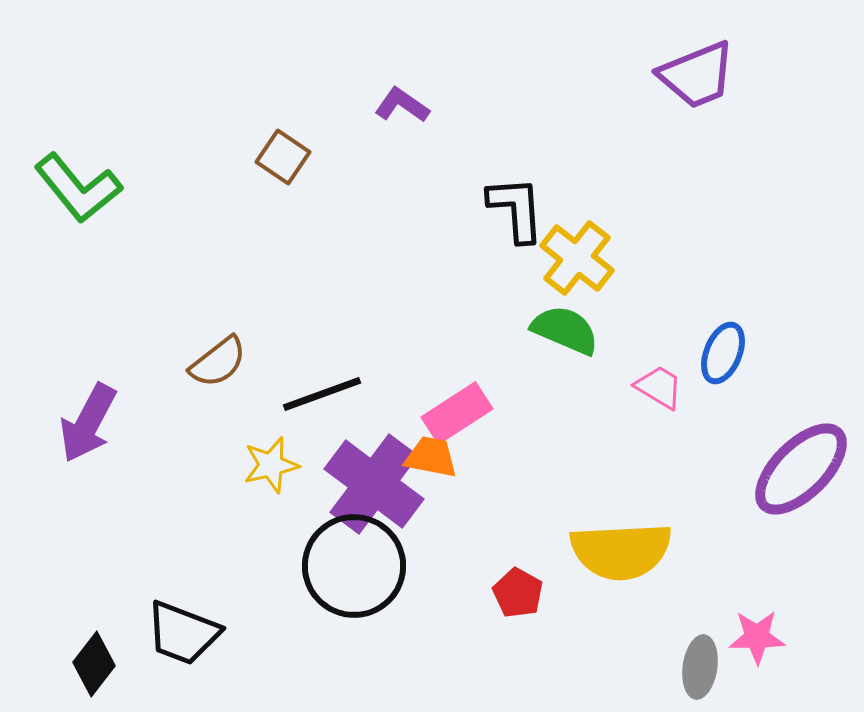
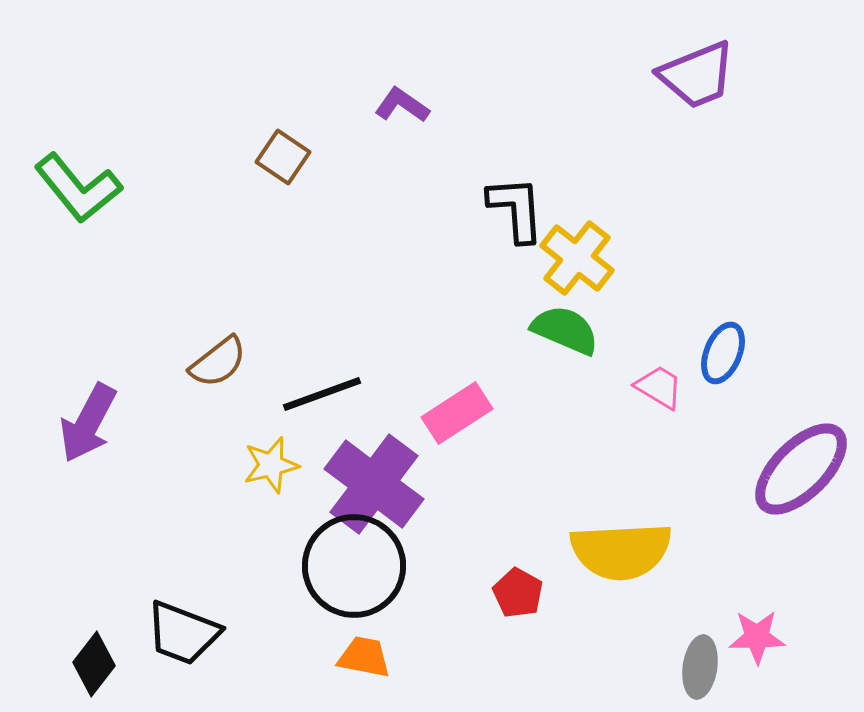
orange trapezoid: moved 67 px left, 200 px down
